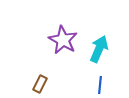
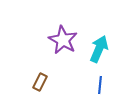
brown rectangle: moved 2 px up
